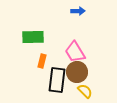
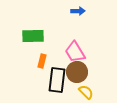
green rectangle: moved 1 px up
yellow semicircle: moved 1 px right, 1 px down
